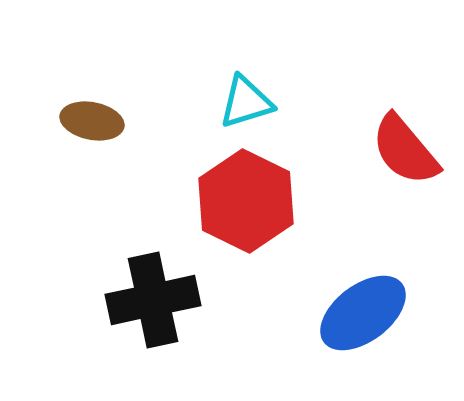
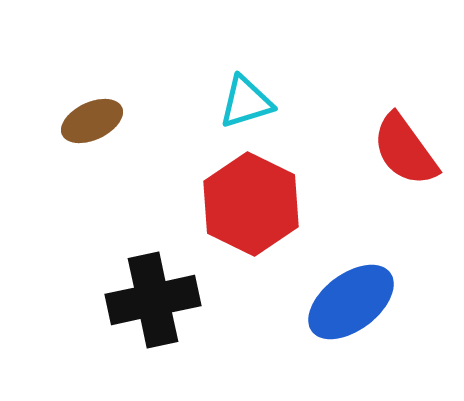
brown ellipse: rotated 36 degrees counterclockwise
red semicircle: rotated 4 degrees clockwise
red hexagon: moved 5 px right, 3 px down
blue ellipse: moved 12 px left, 11 px up
